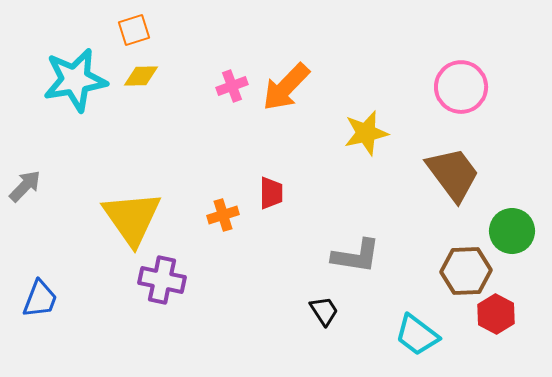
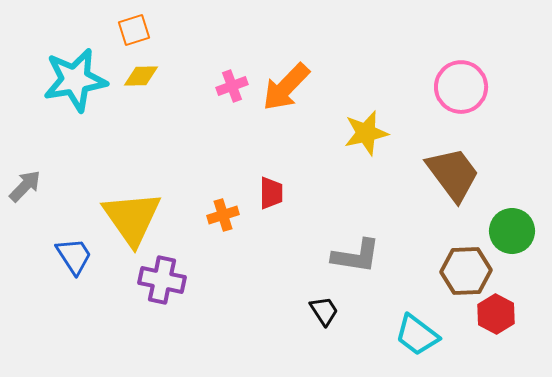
blue trapezoid: moved 34 px right, 43 px up; rotated 54 degrees counterclockwise
